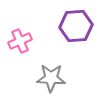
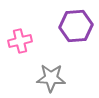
pink cross: rotated 10 degrees clockwise
